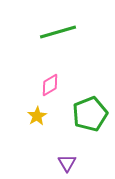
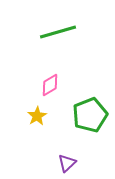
green pentagon: moved 1 px down
purple triangle: rotated 18 degrees clockwise
